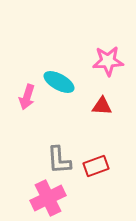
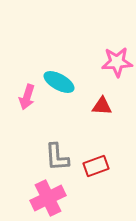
pink star: moved 9 px right, 1 px down
gray L-shape: moved 2 px left, 3 px up
